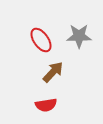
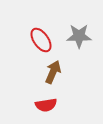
brown arrow: rotated 20 degrees counterclockwise
